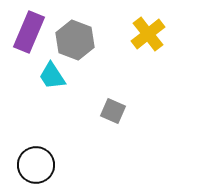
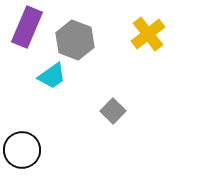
purple rectangle: moved 2 px left, 5 px up
cyan trapezoid: rotated 92 degrees counterclockwise
gray square: rotated 20 degrees clockwise
black circle: moved 14 px left, 15 px up
